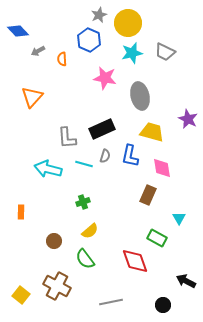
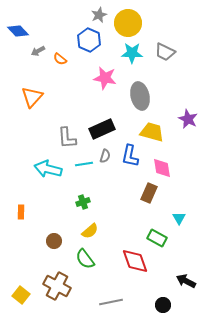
cyan star: rotated 15 degrees clockwise
orange semicircle: moved 2 px left; rotated 48 degrees counterclockwise
cyan line: rotated 24 degrees counterclockwise
brown rectangle: moved 1 px right, 2 px up
